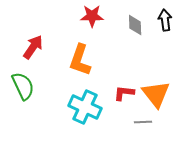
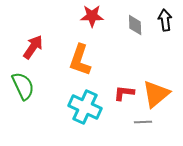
orange triangle: rotated 28 degrees clockwise
